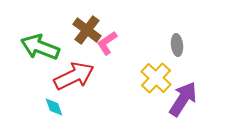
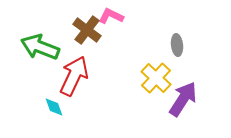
pink L-shape: moved 4 px right, 27 px up; rotated 60 degrees clockwise
red arrow: rotated 39 degrees counterclockwise
